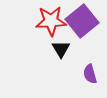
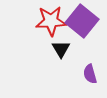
purple square: rotated 12 degrees counterclockwise
